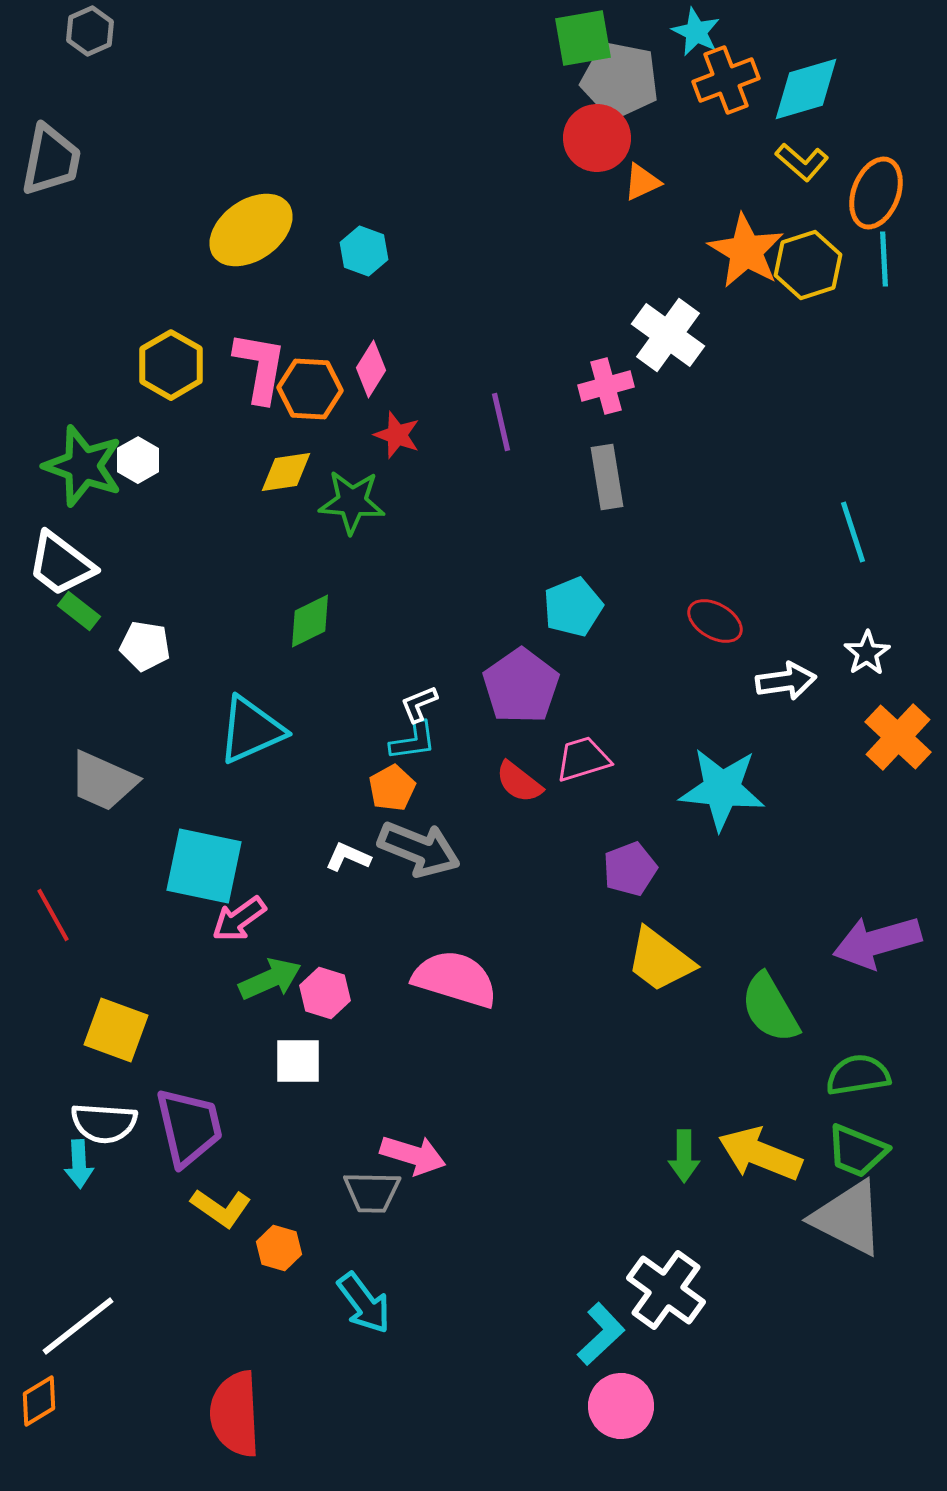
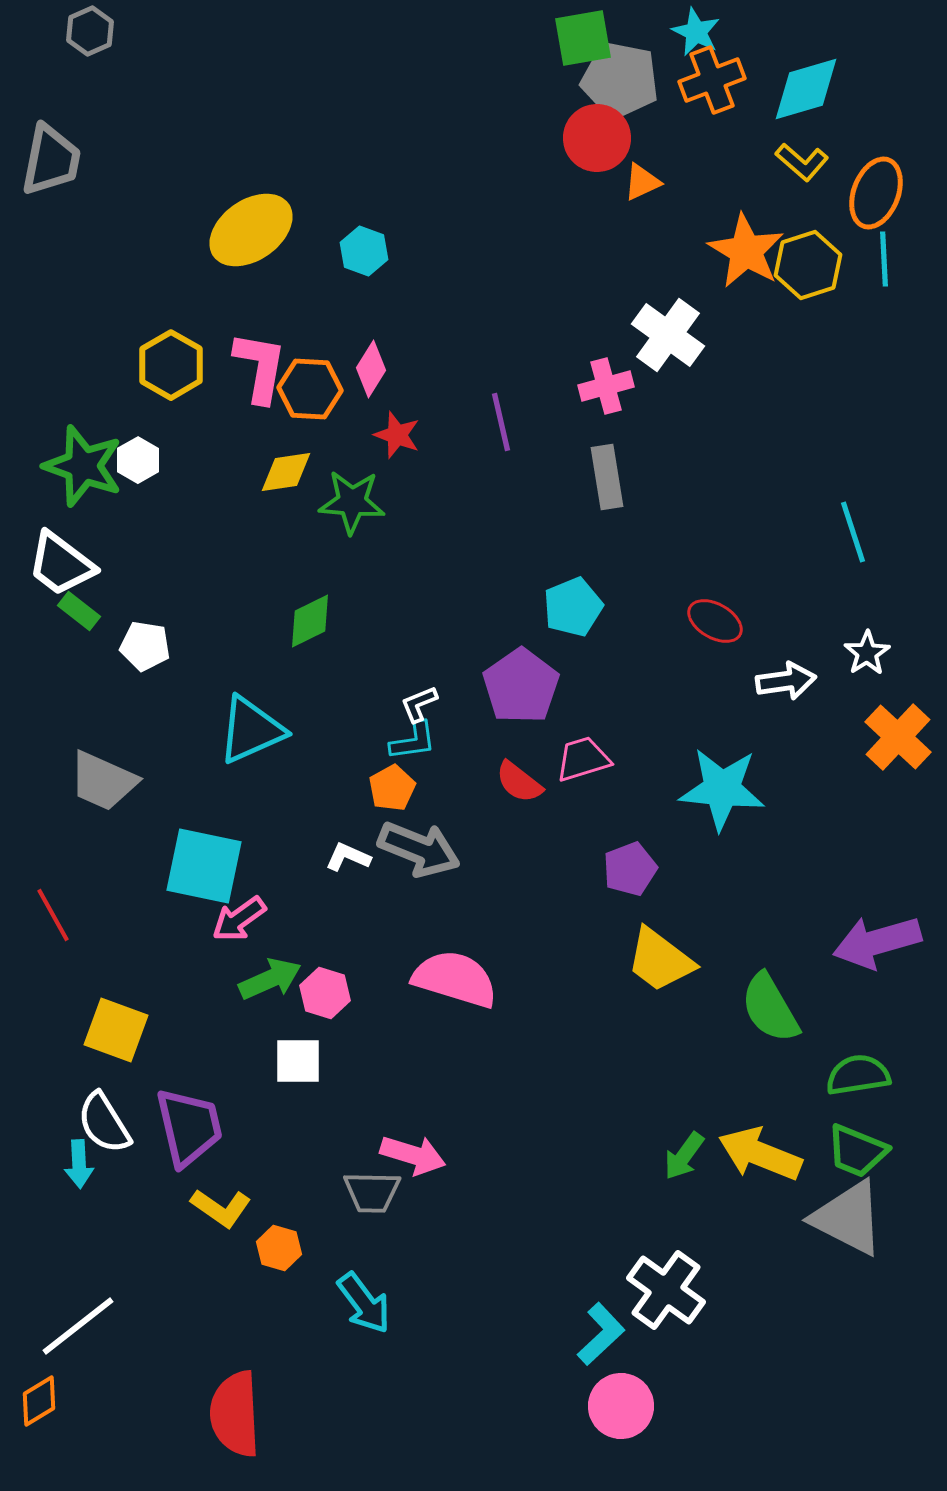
orange cross at (726, 80): moved 14 px left
white semicircle at (104, 1123): rotated 54 degrees clockwise
green arrow at (684, 1156): rotated 36 degrees clockwise
